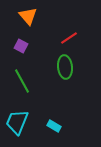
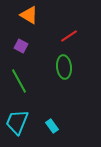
orange triangle: moved 1 px right, 1 px up; rotated 18 degrees counterclockwise
red line: moved 2 px up
green ellipse: moved 1 px left
green line: moved 3 px left
cyan rectangle: moved 2 px left; rotated 24 degrees clockwise
